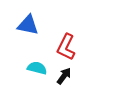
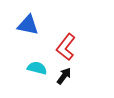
red L-shape: rotated 12 degrees clockwise
